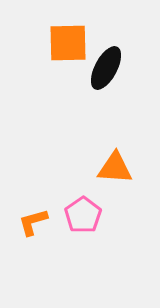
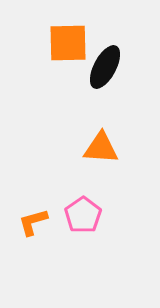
black ellipse: moved 1 px left, 1 px up
orange triangle: moved 14 px left, 20 px up
